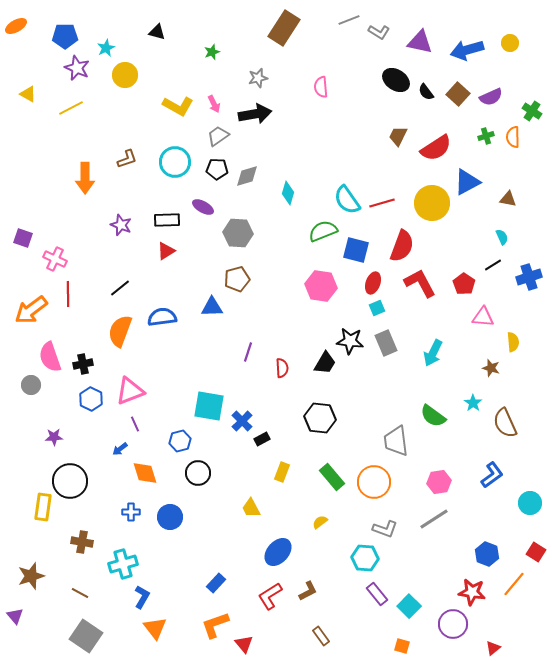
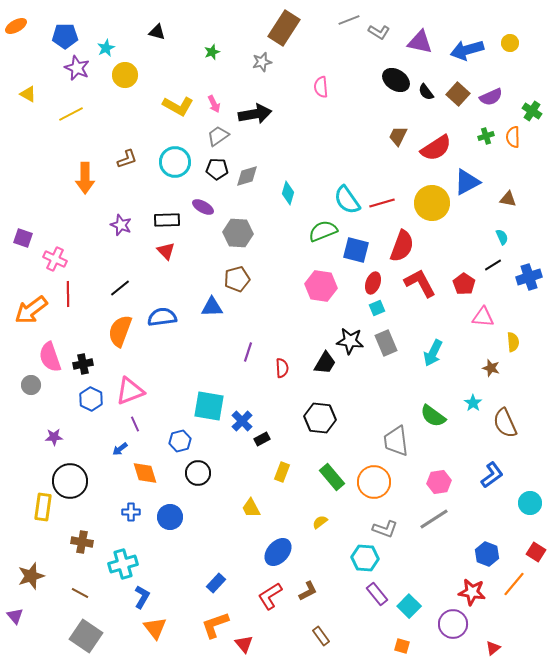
gray star at (258, 78): moved 4 px right, 16 px up
yellow line at (71, 108): moved 6 px down
red triangle at (166, 251): rotated 42 degrees counterclockwise
